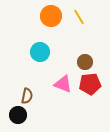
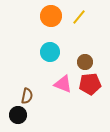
yellow line: rotated 70 degrees clockwise
cyan circle: moved 10 px right
